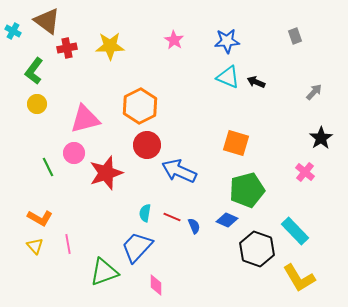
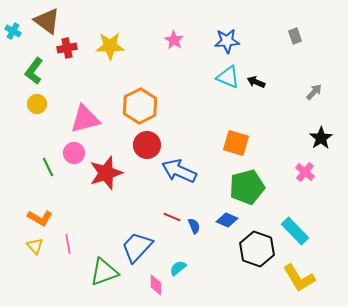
green pentagon: moved 3 px up
cyan semicircle: moved 33 px right, 55 px down; rotated 42 degrees clockwise
